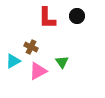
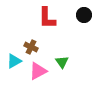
black circle: moved 7 px right, 1 px up
cyan triangle: moved 1 px right
